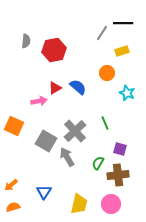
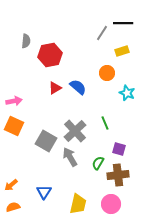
red hexagon: moved 4 px left, 5 px down
pink arrow: moved 25 px left
purple square: moved 1 px left
gray arrow: moved 3 px right
yellow trapezoid: moved 1 px left
